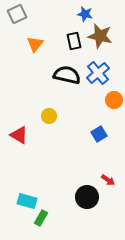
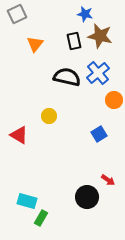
black semicircle: moved 2 px down
